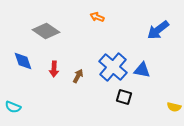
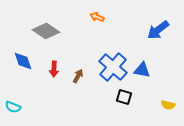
yellow semicircle: moved 6 px left, 2 px up
